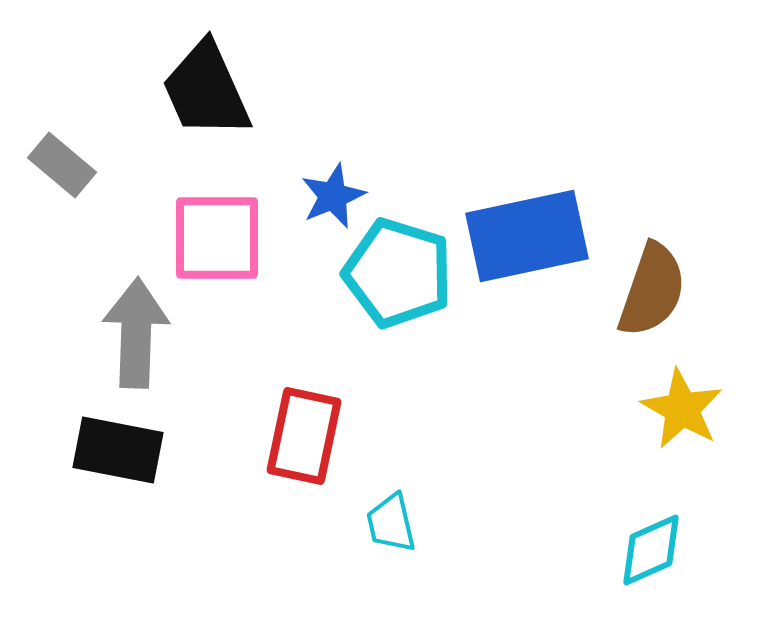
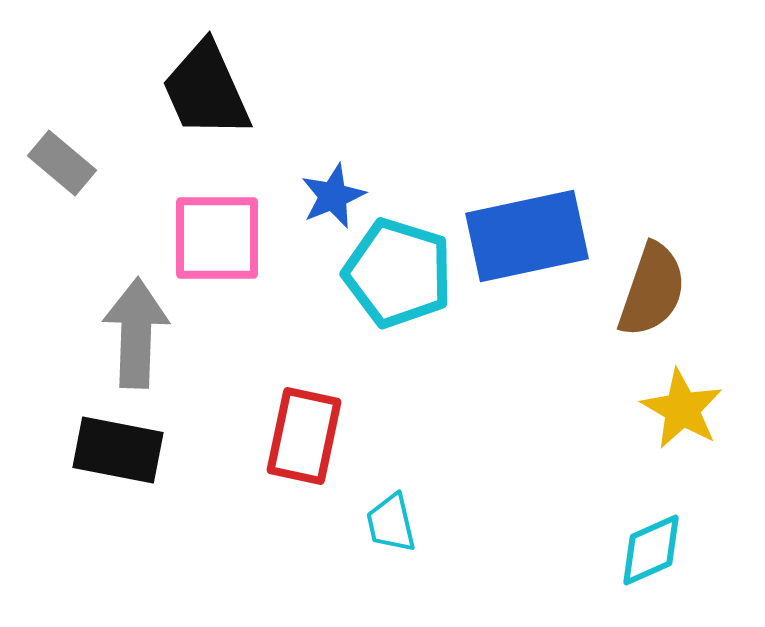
gray rectangle: moved 2 px up
